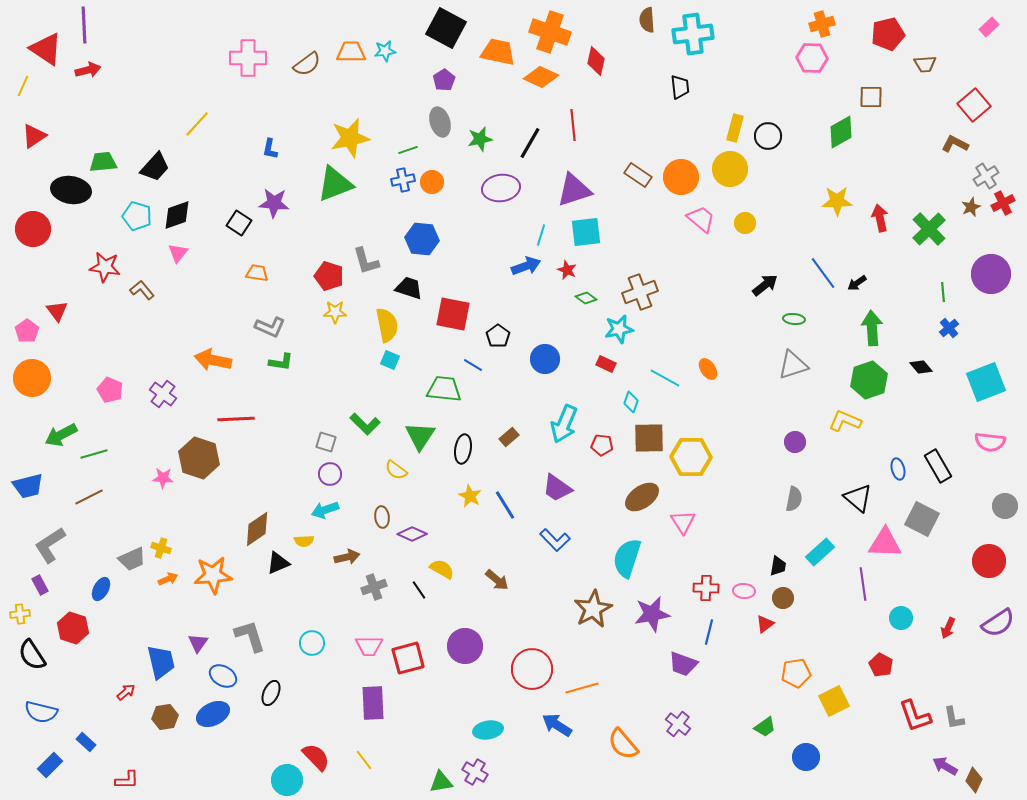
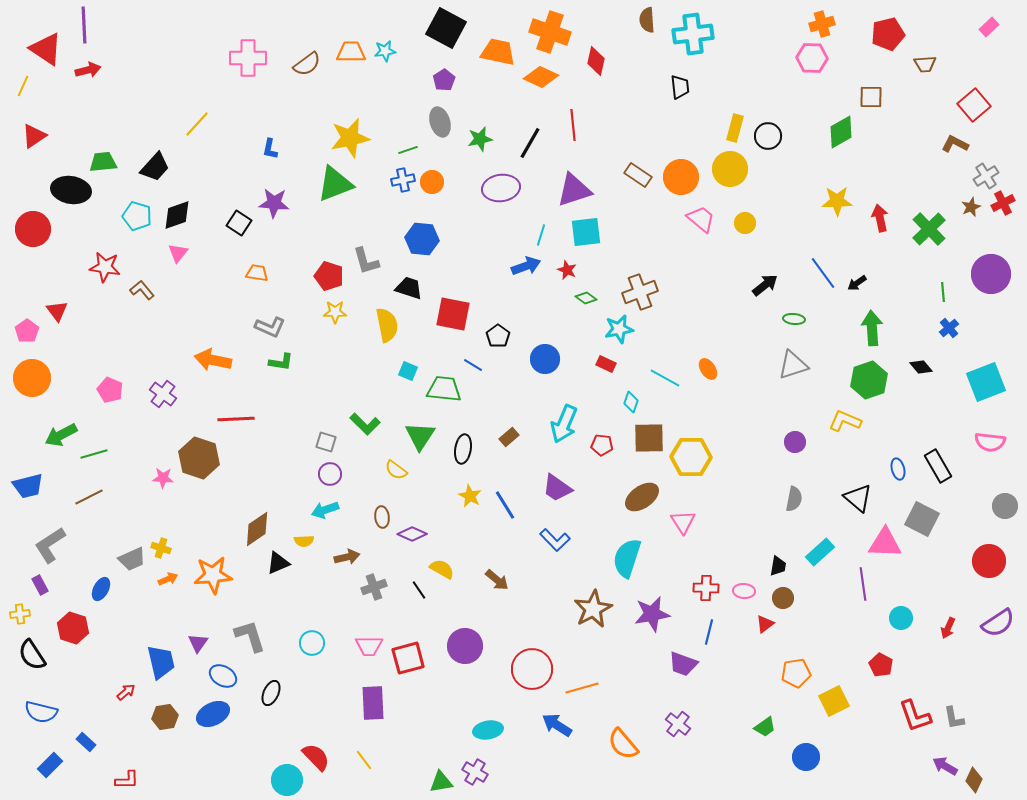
cyan square at (390, 360): moved 18 px right, 11 px down
